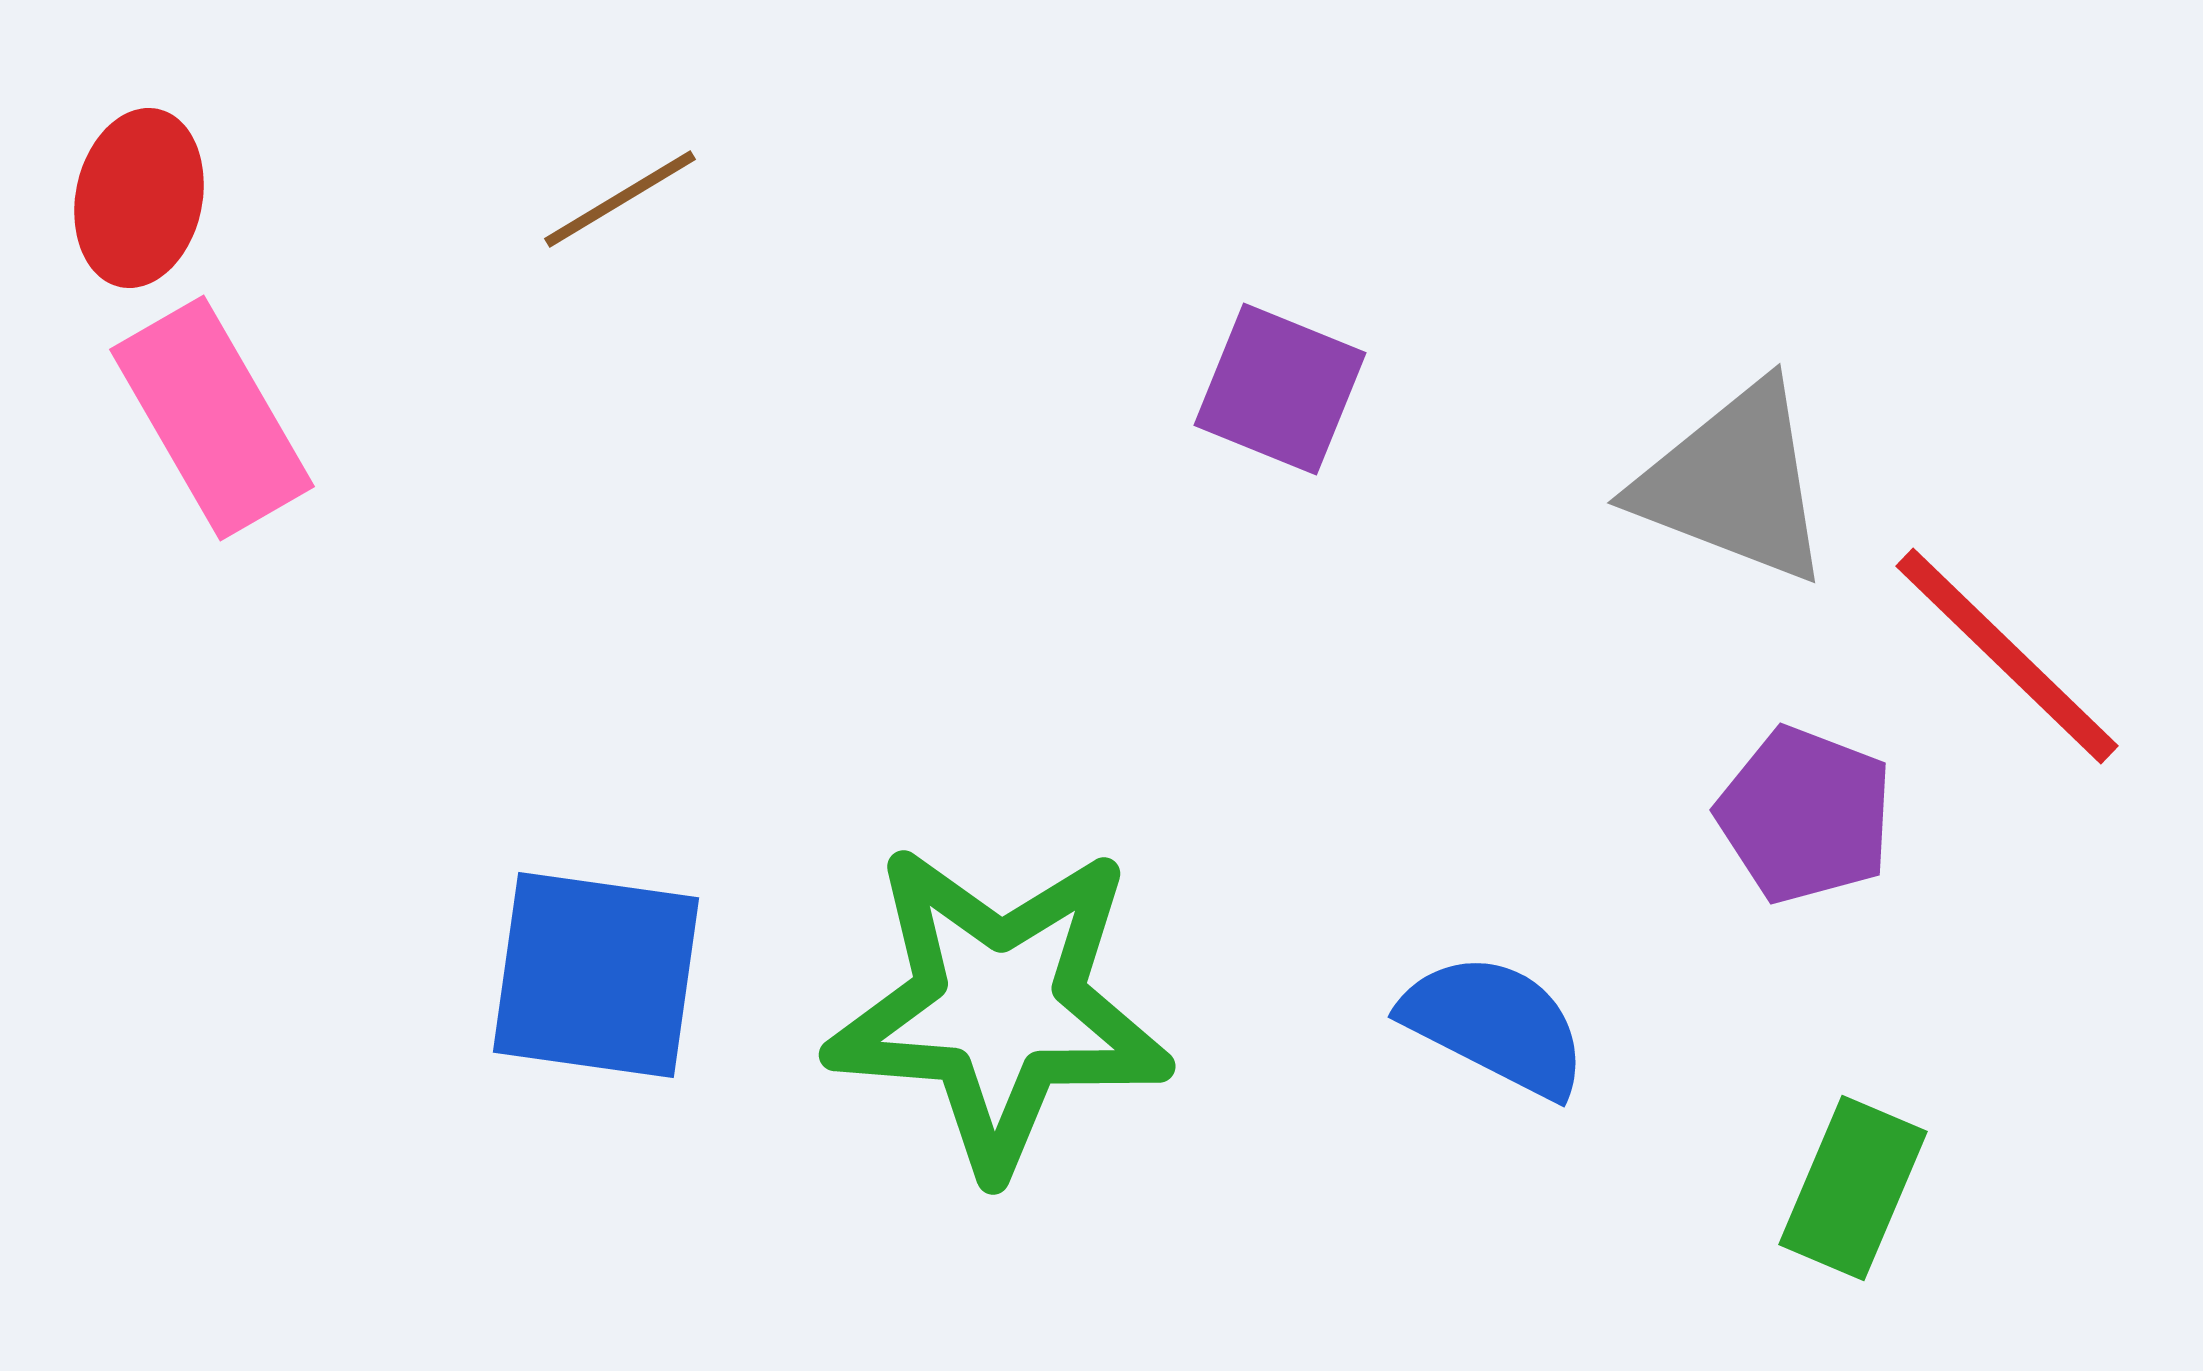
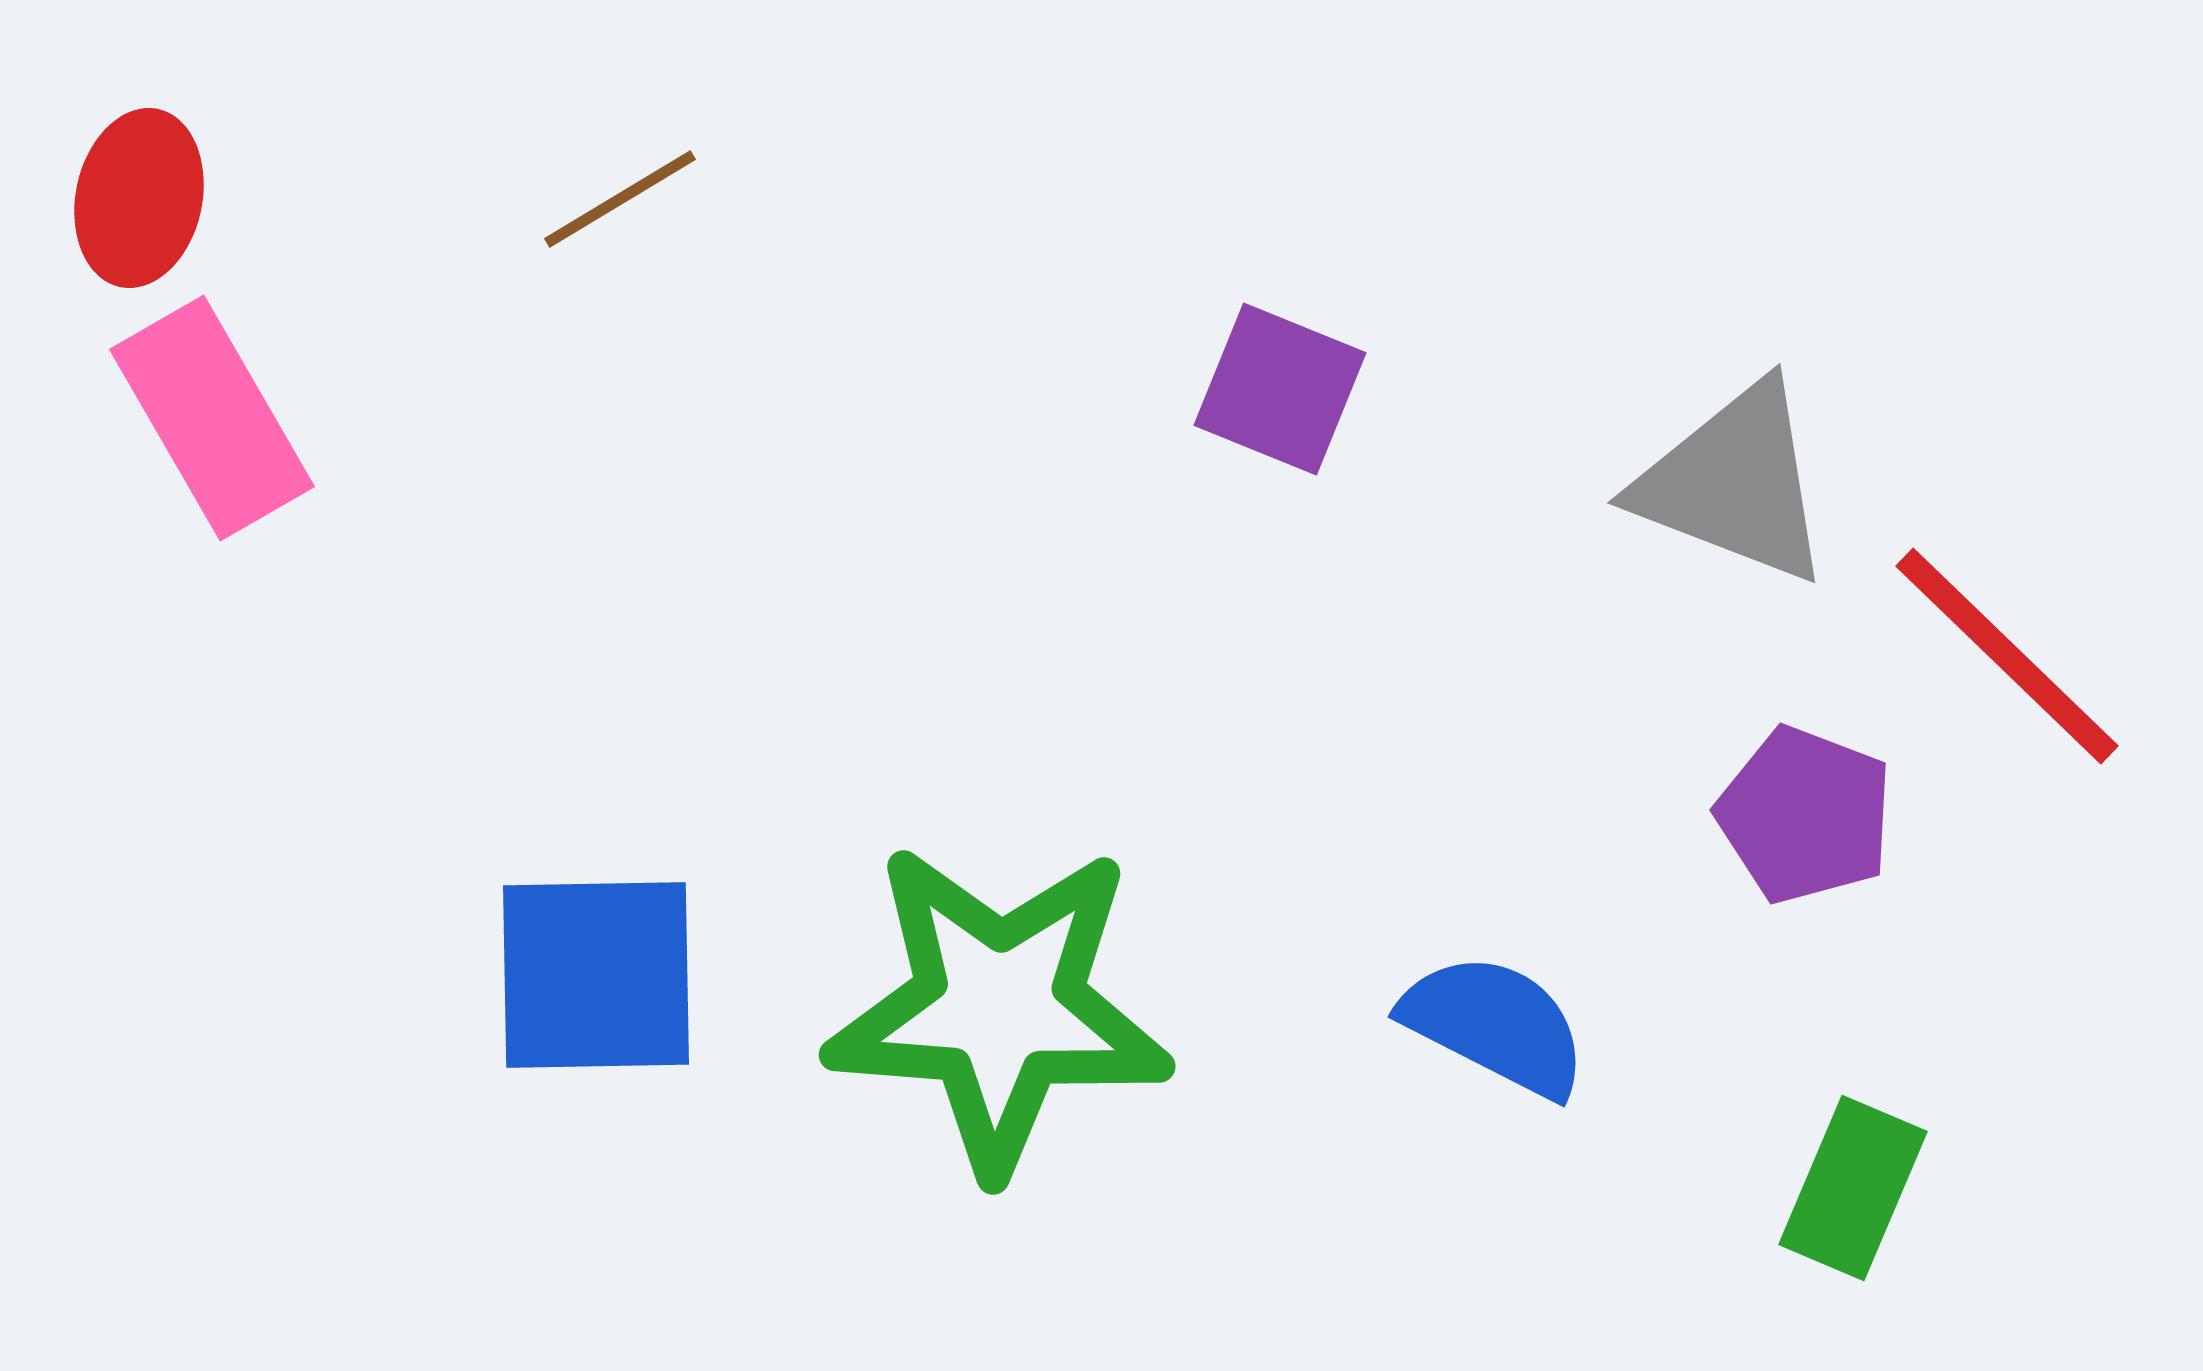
blue square: rotated 9 degrees counterclockwise
